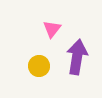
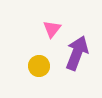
purple arrow: moved 4 px up; rotated 12 degrees clockwise
